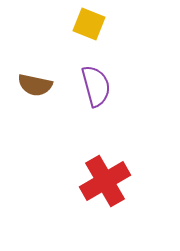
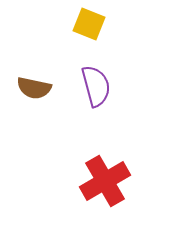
brown semicircle: moved 1 px left, 3 px down
